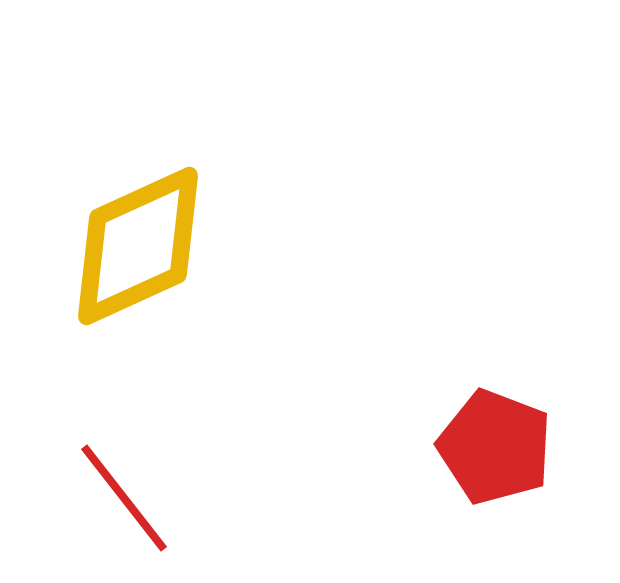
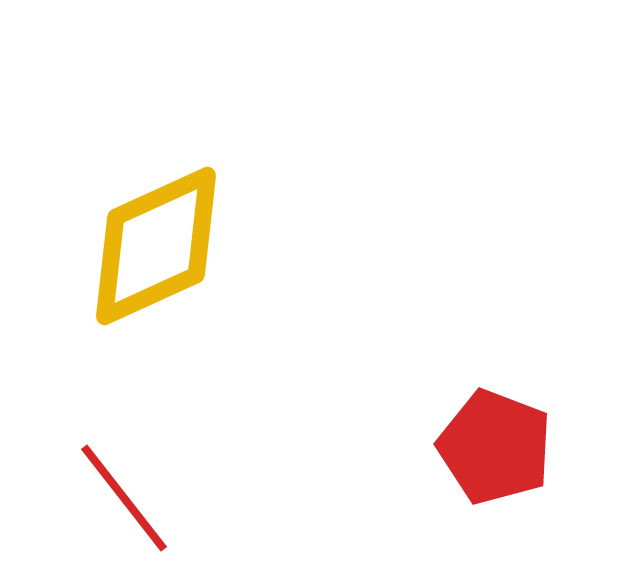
yellow diamond: moved 18 px right
